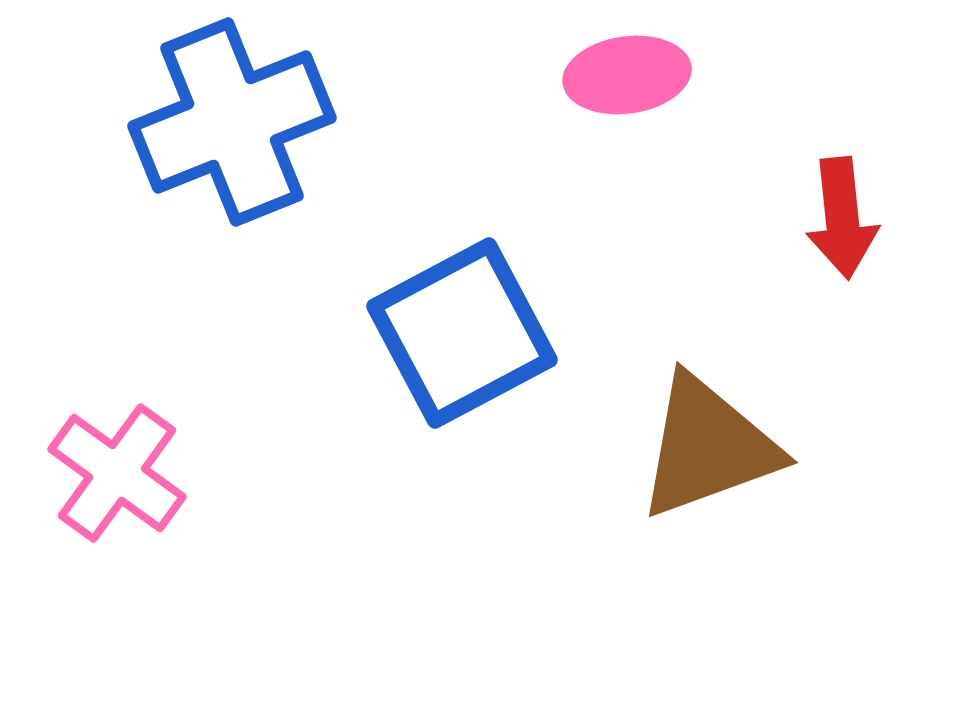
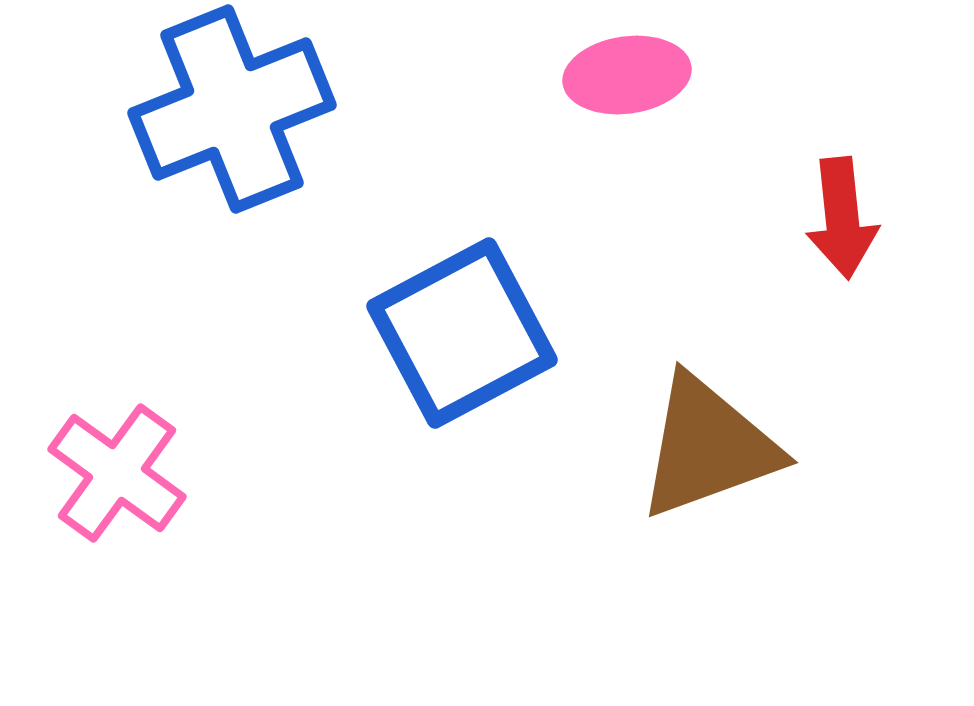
blue cross: moved 13 px up
